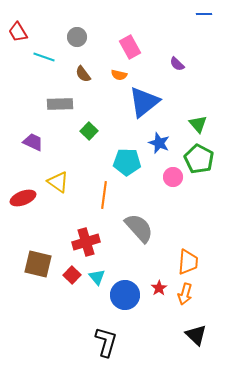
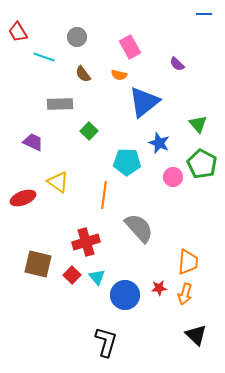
green pentagon: moved 3 px right, 5 px down
red star: rotated 28 degrees clockwise
